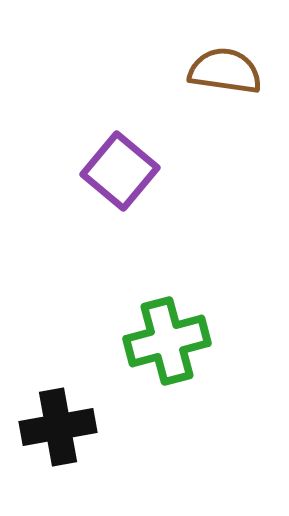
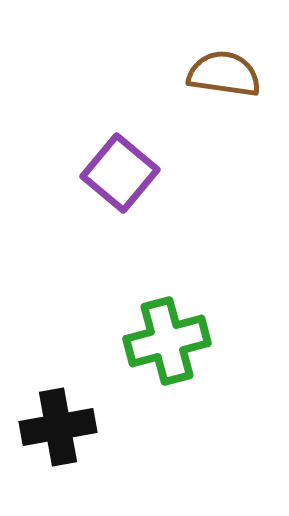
brown semicircle: moved 1 px left, 3 px down
purple square: moved 2 px down
